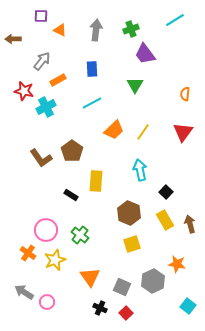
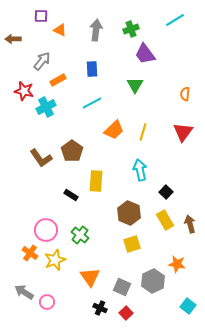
yellow line at (143, 132): rotated 18 degrees counterclockwise
orange cross at (28, 253): moved 2 px right
